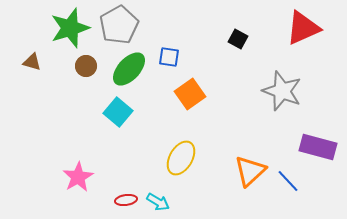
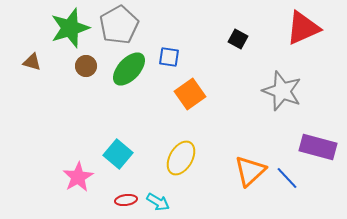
cyan square: moved 42 px down
blue line: moved 1 px left, 3 px up
